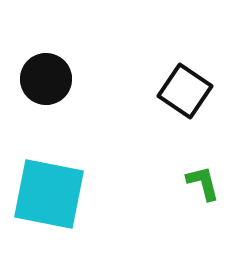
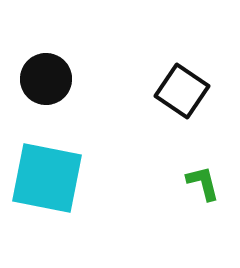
black square: moved 3 px left
cyan square: moved 2 px left, 16 px up
